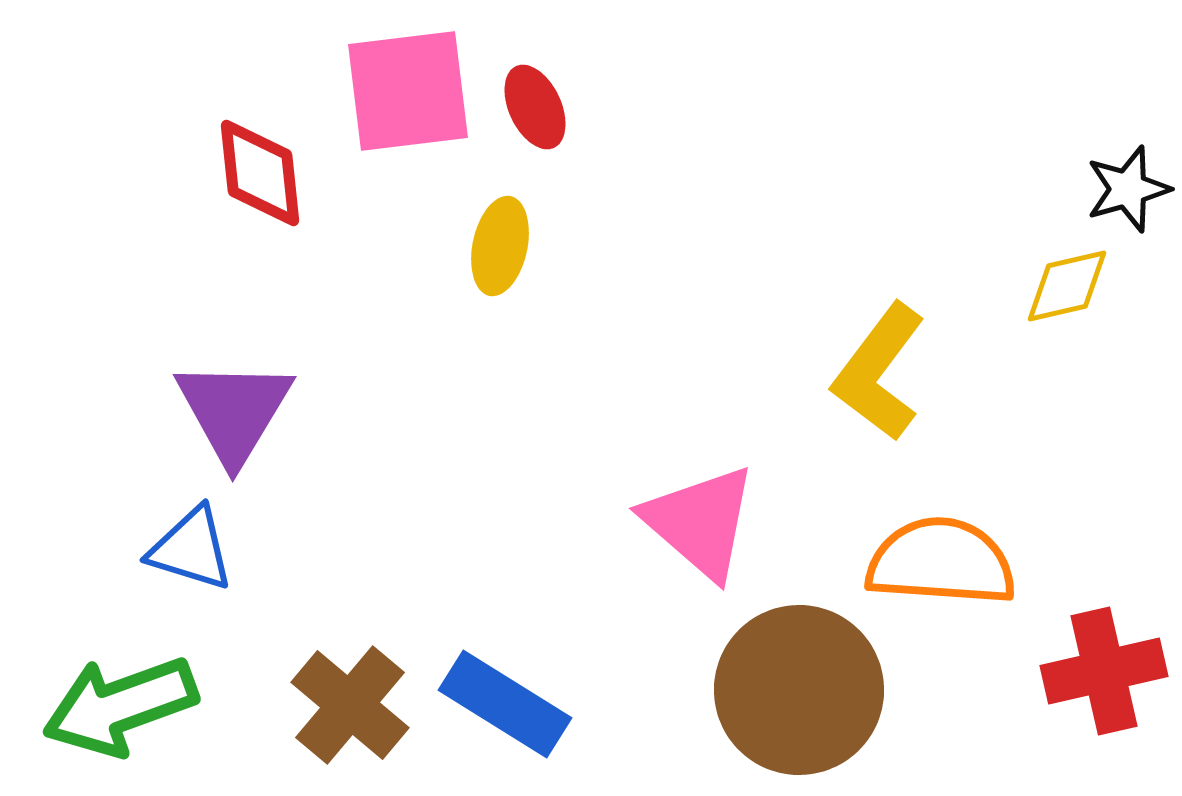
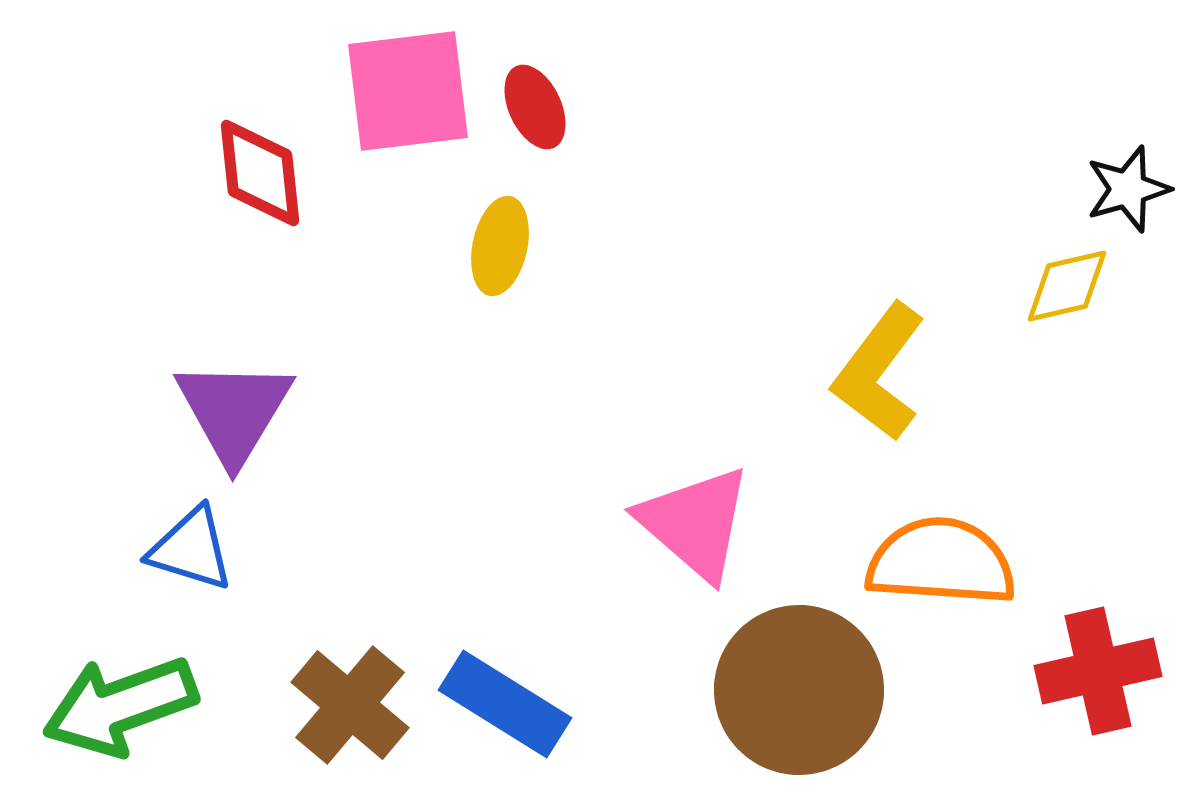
pink triangle: moved 5 px left, 1 px down
red cross: moved 6 px left
